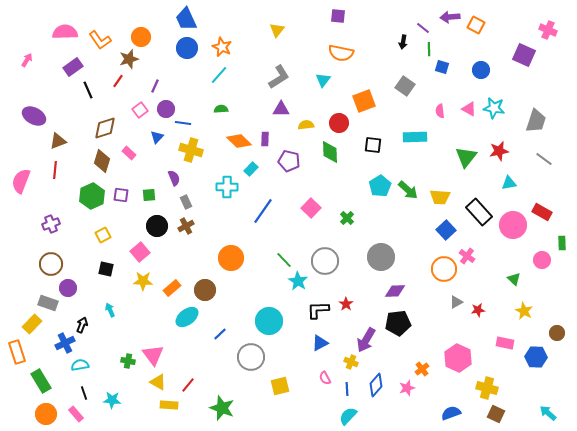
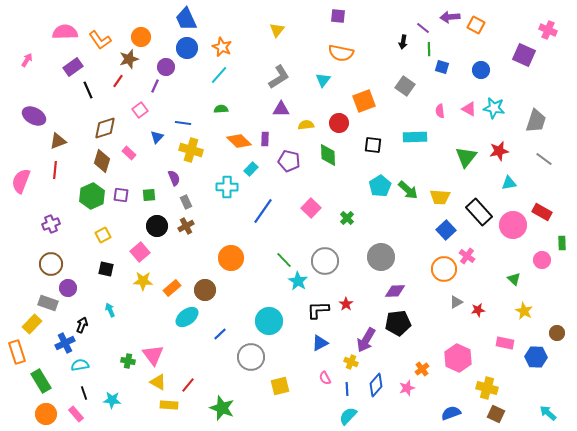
purple circle at (166, 109): moved 42 px up
green diamond at (330, 152): moved 2 px left, 3 px down
